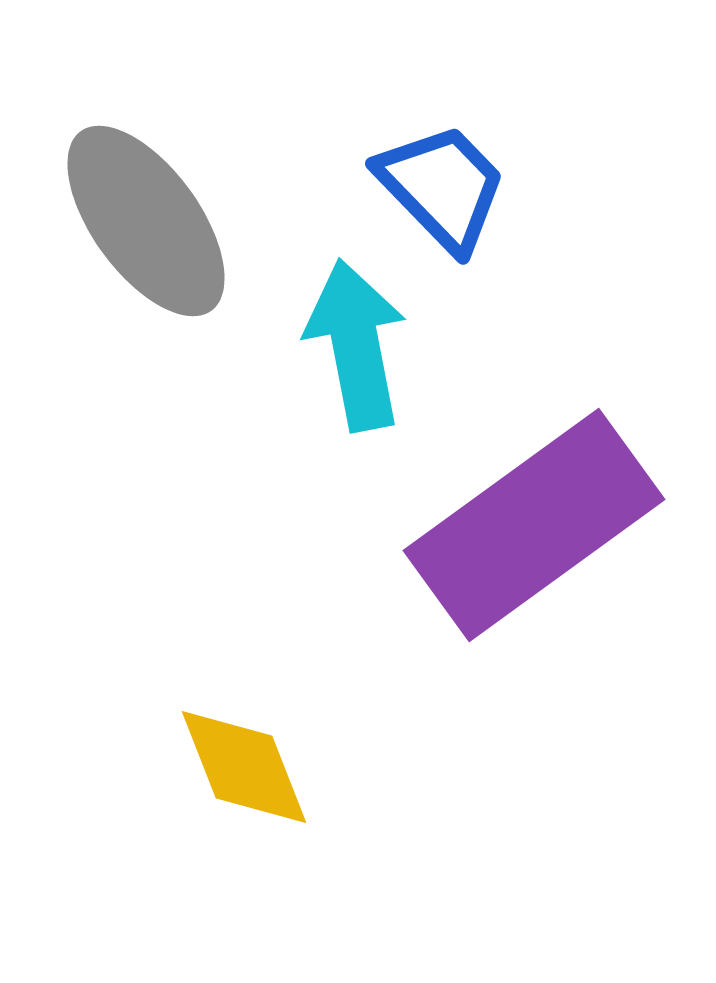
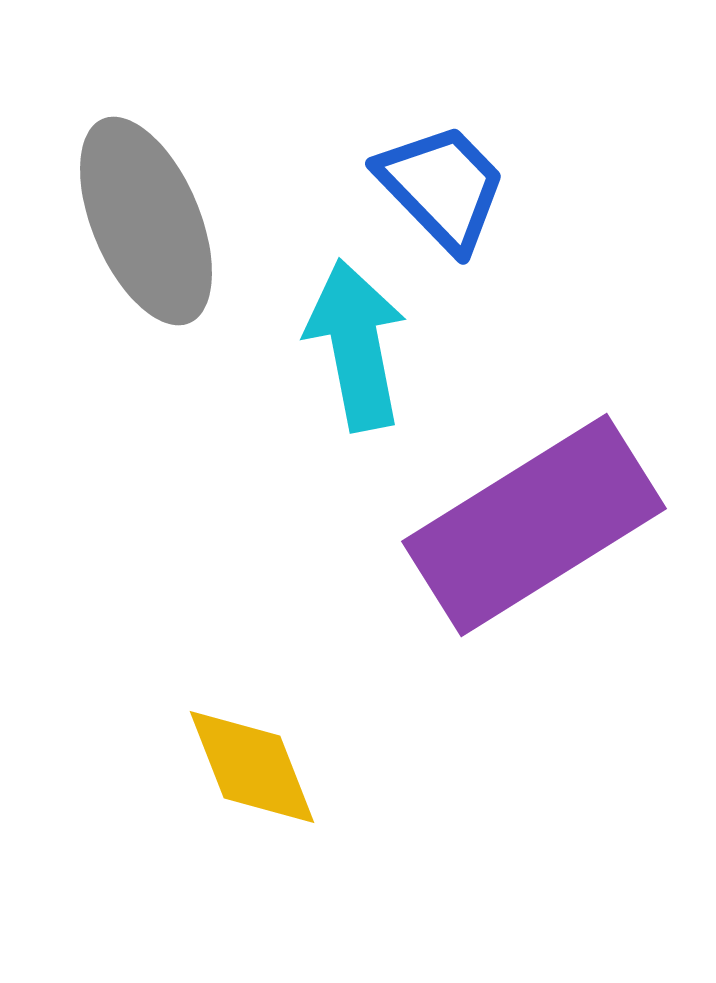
gray ellipse: rotated 13 degrees clockwise
purple rectangle: rotated 4 degrees clockwise
yellow diamond: moved 8 px right
